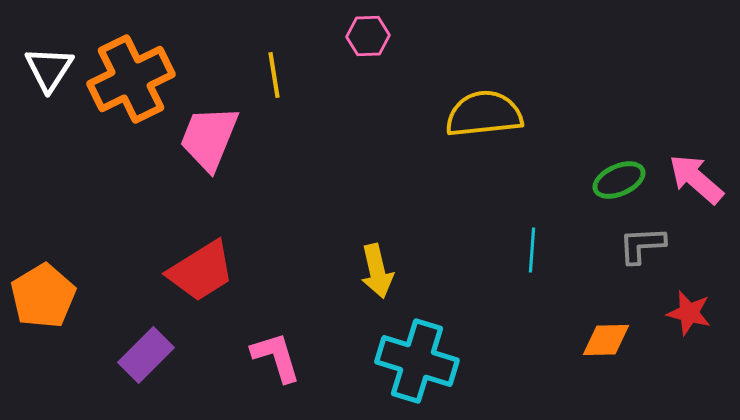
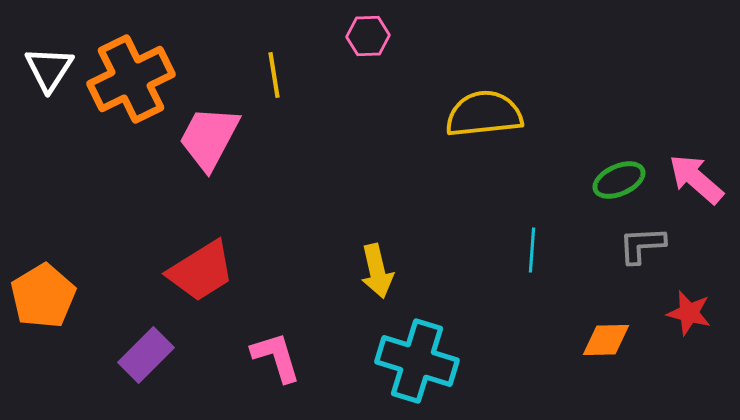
pink trapezoid: rotated 6 degrees clockwise
